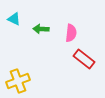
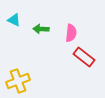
cyan triangle: moved 1 px down
red rectangle: moved 2 px up
